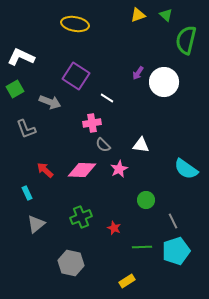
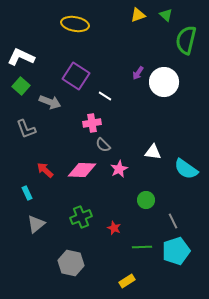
green square: moved 6 px right, 3 px up; rotated 18 degrees counterclockwise
white line: moved 2 px left, 2 px up
white triangle: moved 12 px right, 7 px down
